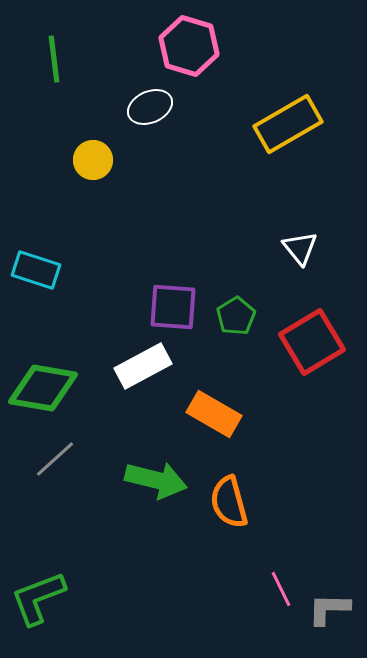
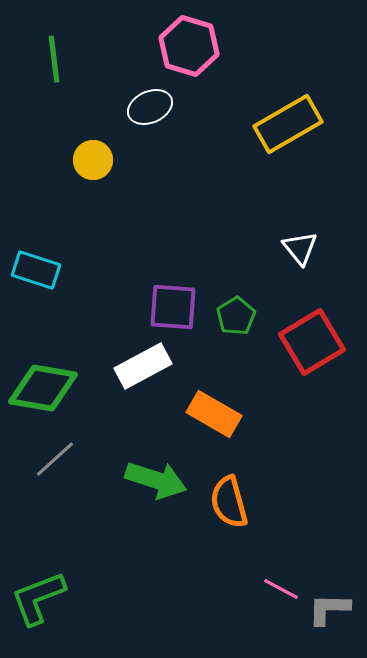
green arrow: rotated 4 degrees clockwise
pink line: rotated 36 degrees counterclockwise
